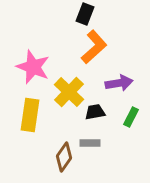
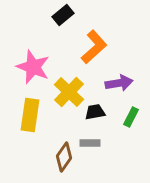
black rectangle: moved 22 px left, 1 px down; rotated 30 degrees clockwise
